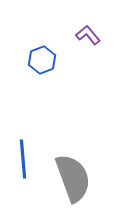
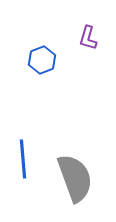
purple L-shape: moved 3 px down; rotated 125 degrees counterclockwise
gray semicircle: moved 2 px right
